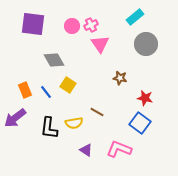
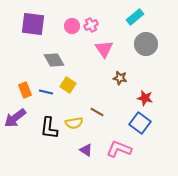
pink triangle: moved 4 px right, 5 px down
blue line: rotated 40 degrees counterclockwise
